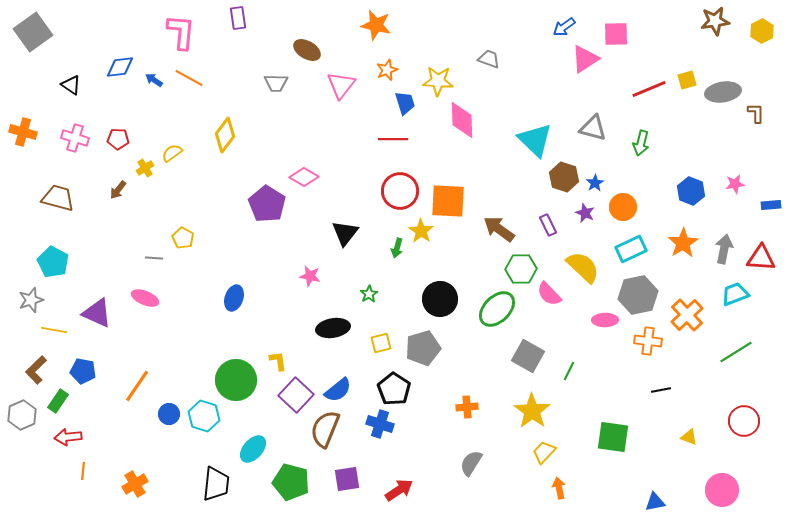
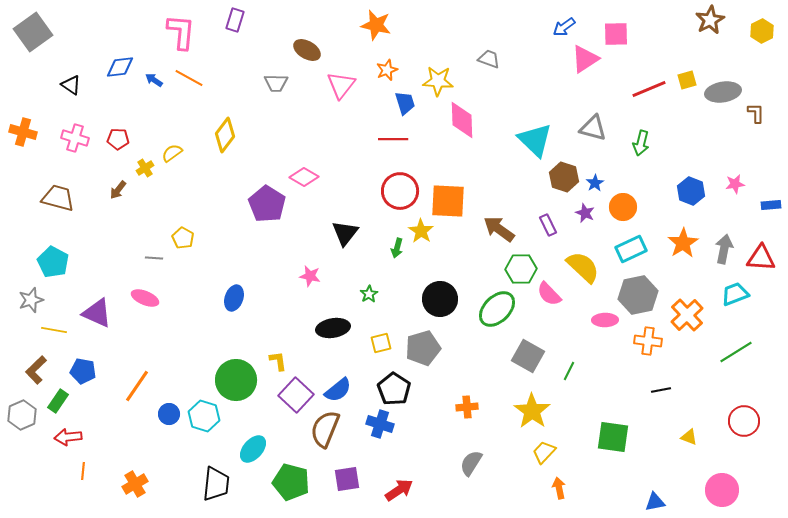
purple rectangle at (238, 18): moved 3 px left, 2 px down; rotated 25 degrees clockwise
brown star at (715, 21): moved 5 px left, 1 px up; rotated 20 degrees counterclockwise
